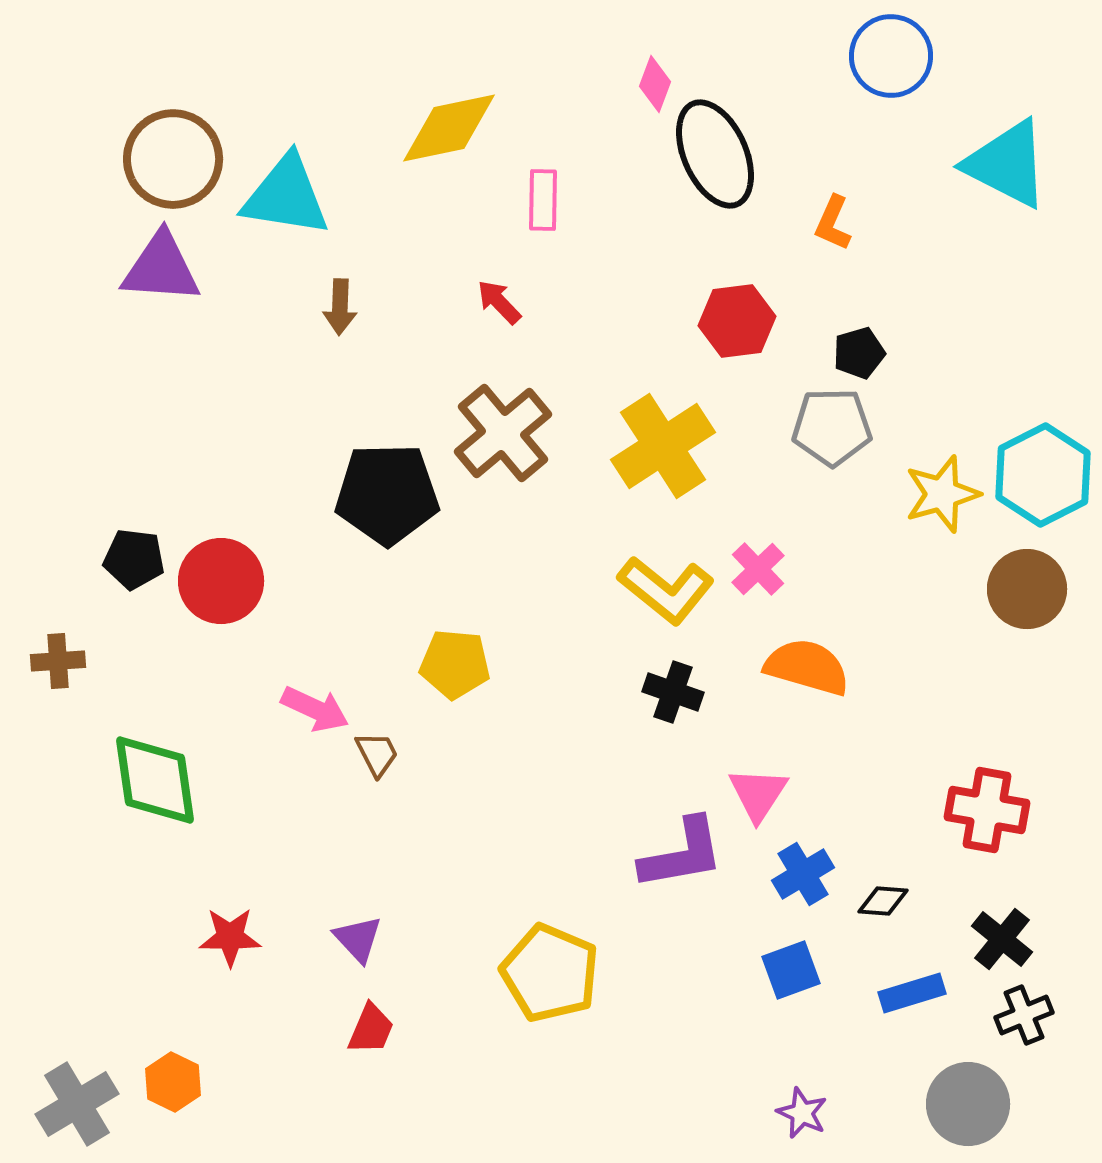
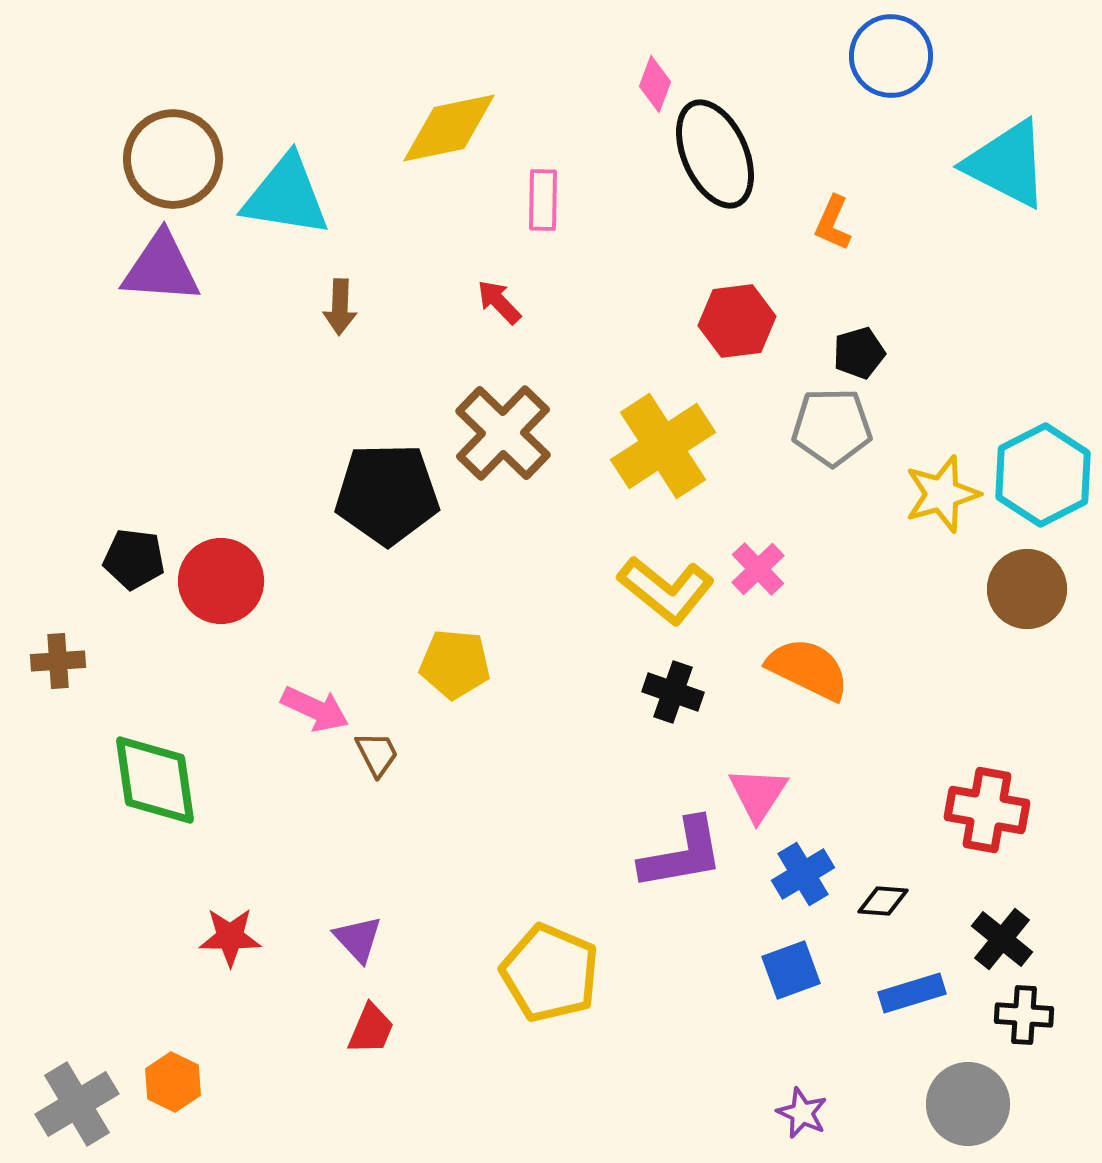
brown cross at (503, 433): rotated 6 degrees counterclockwise
orange semicircle at (807, 667): moved 1 px right, 2 px down; rotated 10 degrees clockwise
black cross at (1024, 1015): rotated 26 degrees clockwise
